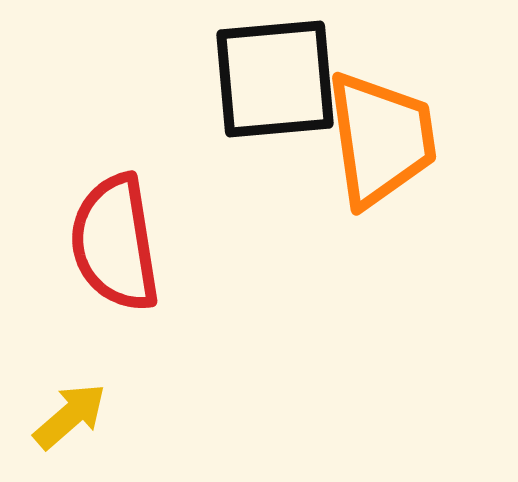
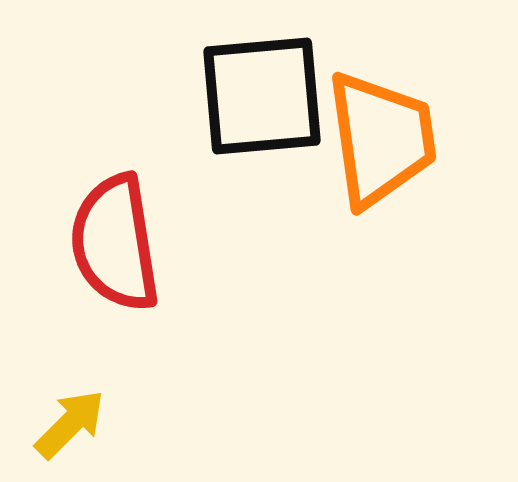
black square: moved 13 px left, 17 px down
yellow arrow: moved 8 px down; rotated 4 degrees counterclockwise
